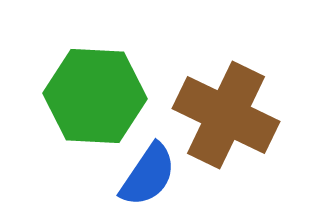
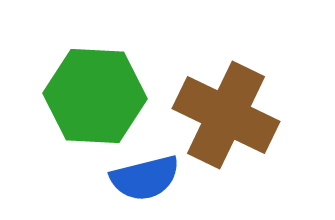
blue semicircle: moved 3 px left, 3 px down; rotated 42 degrees clockwise
